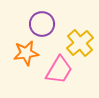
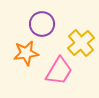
yellow cross: moved 1 px right
pink trapezoid: moved 1 px down
